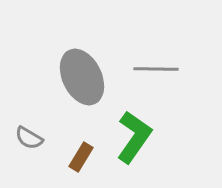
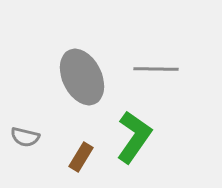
gray semicircle: moved 4 px left, 1 px up; rotated 16 degrees counterclockwise
